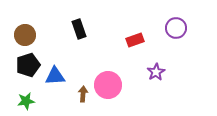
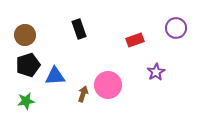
brown arrow: rotated 14 degrees clockwise
